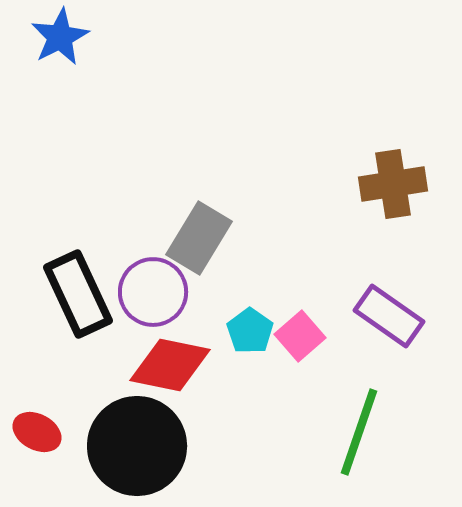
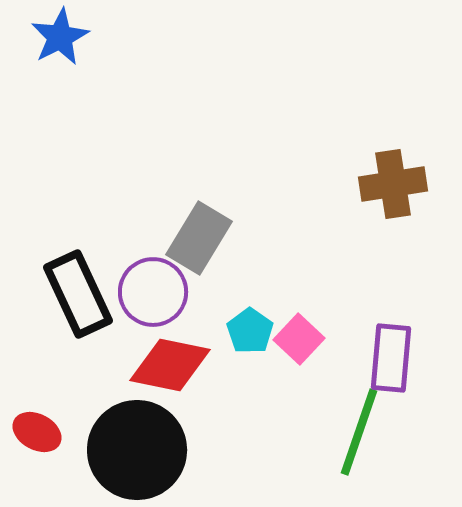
purple rectangle: moved 2 px right, 42 px down; rotated 60 degrees clockwise
pink square: moved 1 px left, 3 px down; rotated 6 degrees counterclockwise
black circle: moved 4 px down
